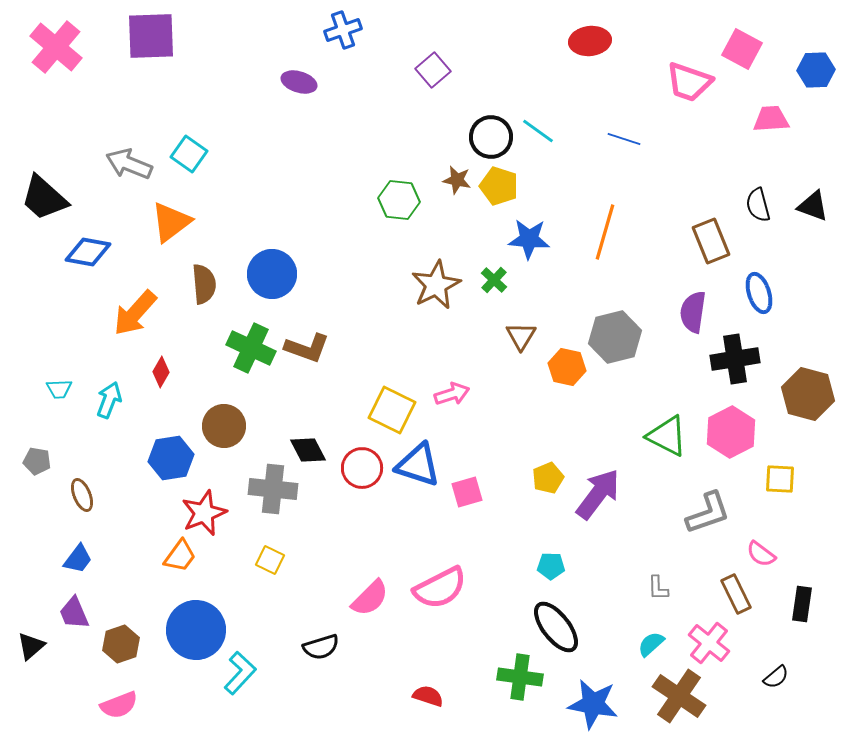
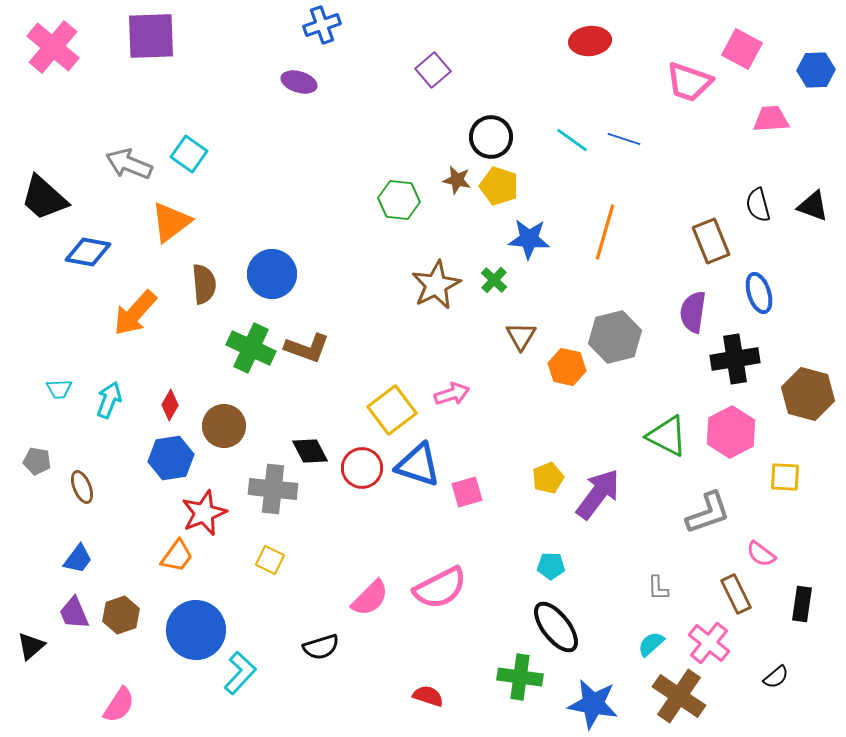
blue cross at (343, 30): moved 21 px left, 5 px up
pink cross at (56, 47): moved 3 px left
cyan line at (538, 131): moved 34 px right, 9 px down
red diamond at (161, 372): moved 9 px right, 33 px down
yellow square at (392, 410): rotated 27 degrees clockwise
black diamond at (308, 450): moved 2 px right, 1 px down
yellow square at (780, 479): moved 5 px right, 2 px up
brown ellipse at (82, 495): moved 8 px up
orange trapezoid at (180, 556): moved 3 px left
brown hexagon at (121, 644): moved 29 px up
pink semicircle at (119, 705): rotated 36 degrees counterclockwise
